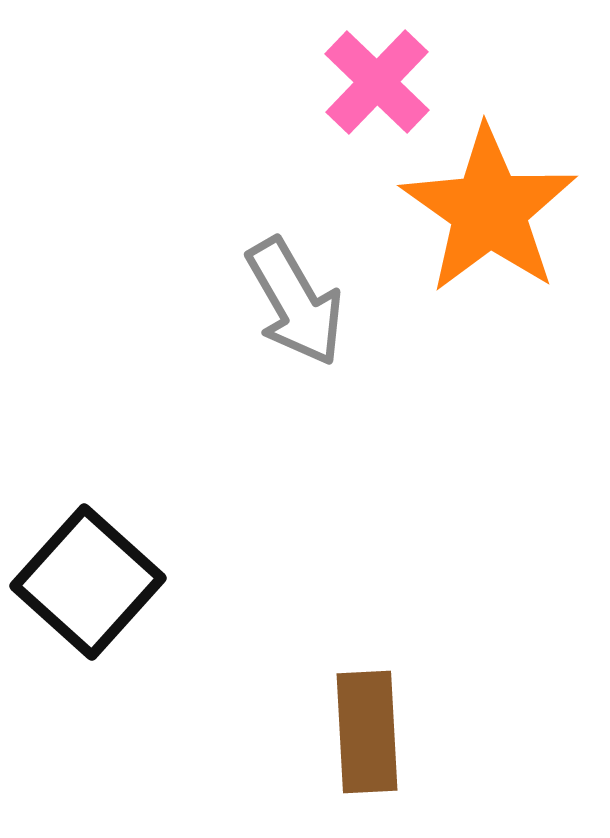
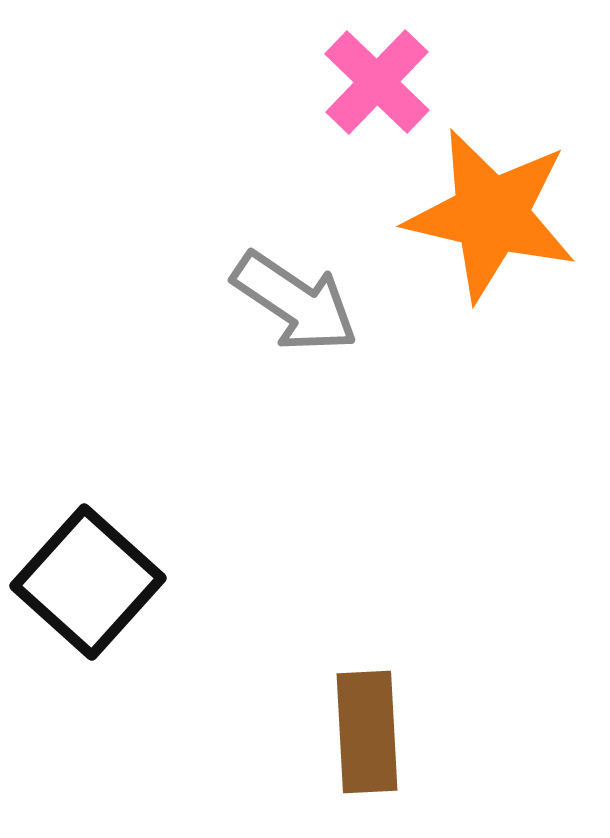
orange star: moved 2 px right, 5 px down; rotated 22 degrees counterclockwise
gray arrow: rotated 26 degrees counterclockwise
